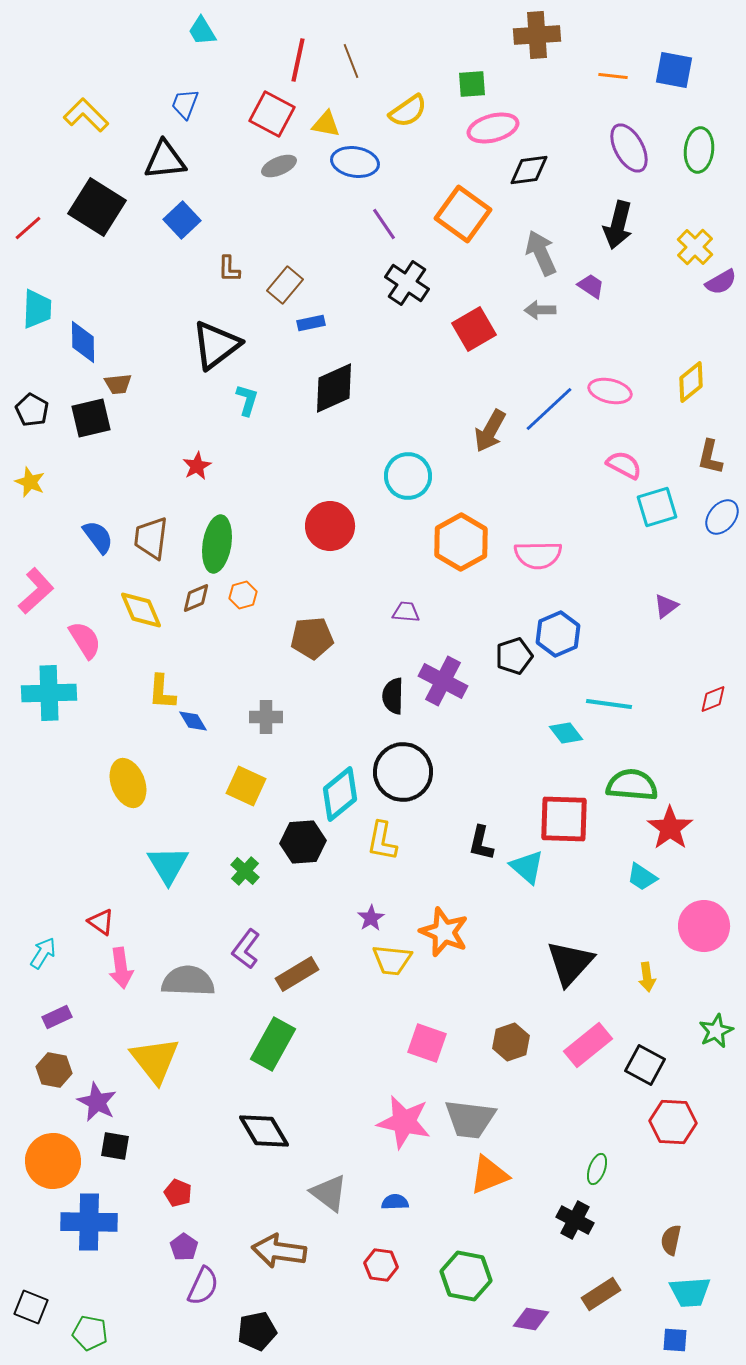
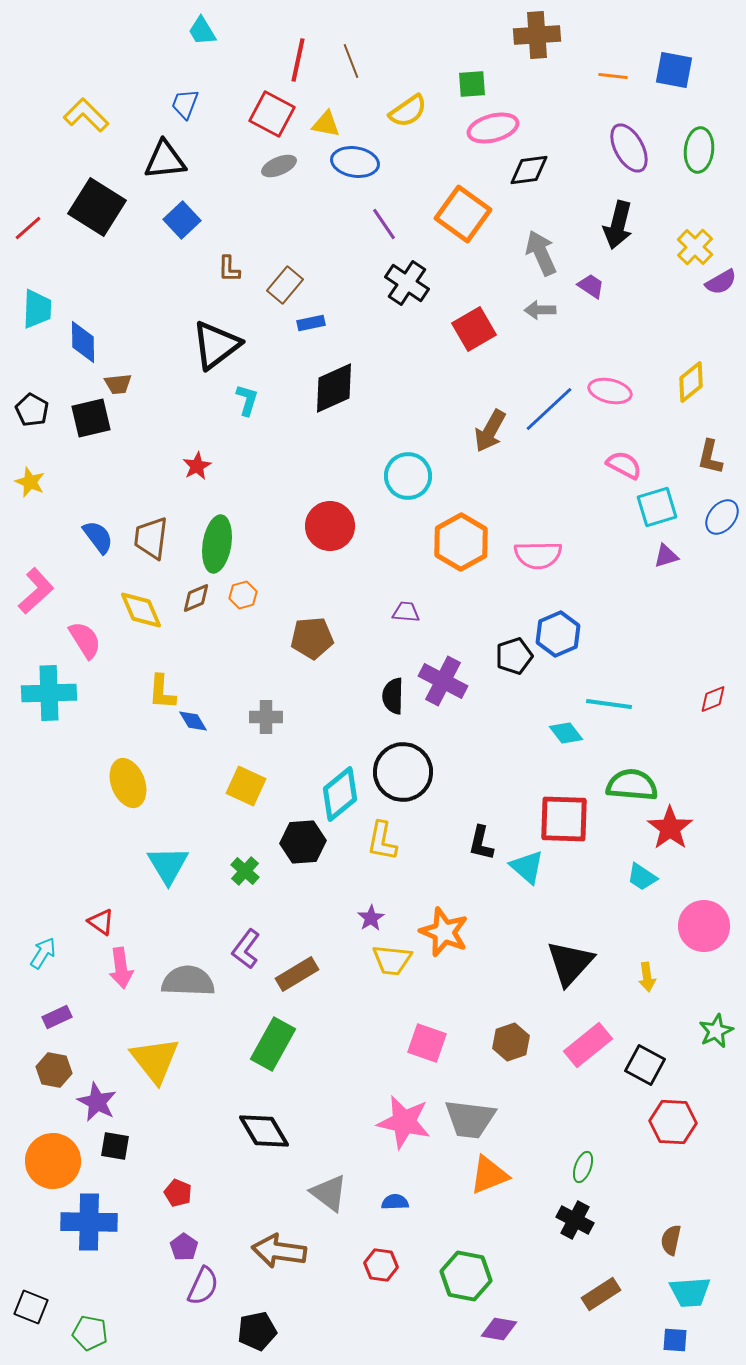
purple triangle at (666, 606): moved 50 px up; rotated 20 degrees clockwise
green ellipse at (597, 1169): moved 14 px left, 2 px up
purple diamond at (531, 1319): moved 32 px left, 10 px down
